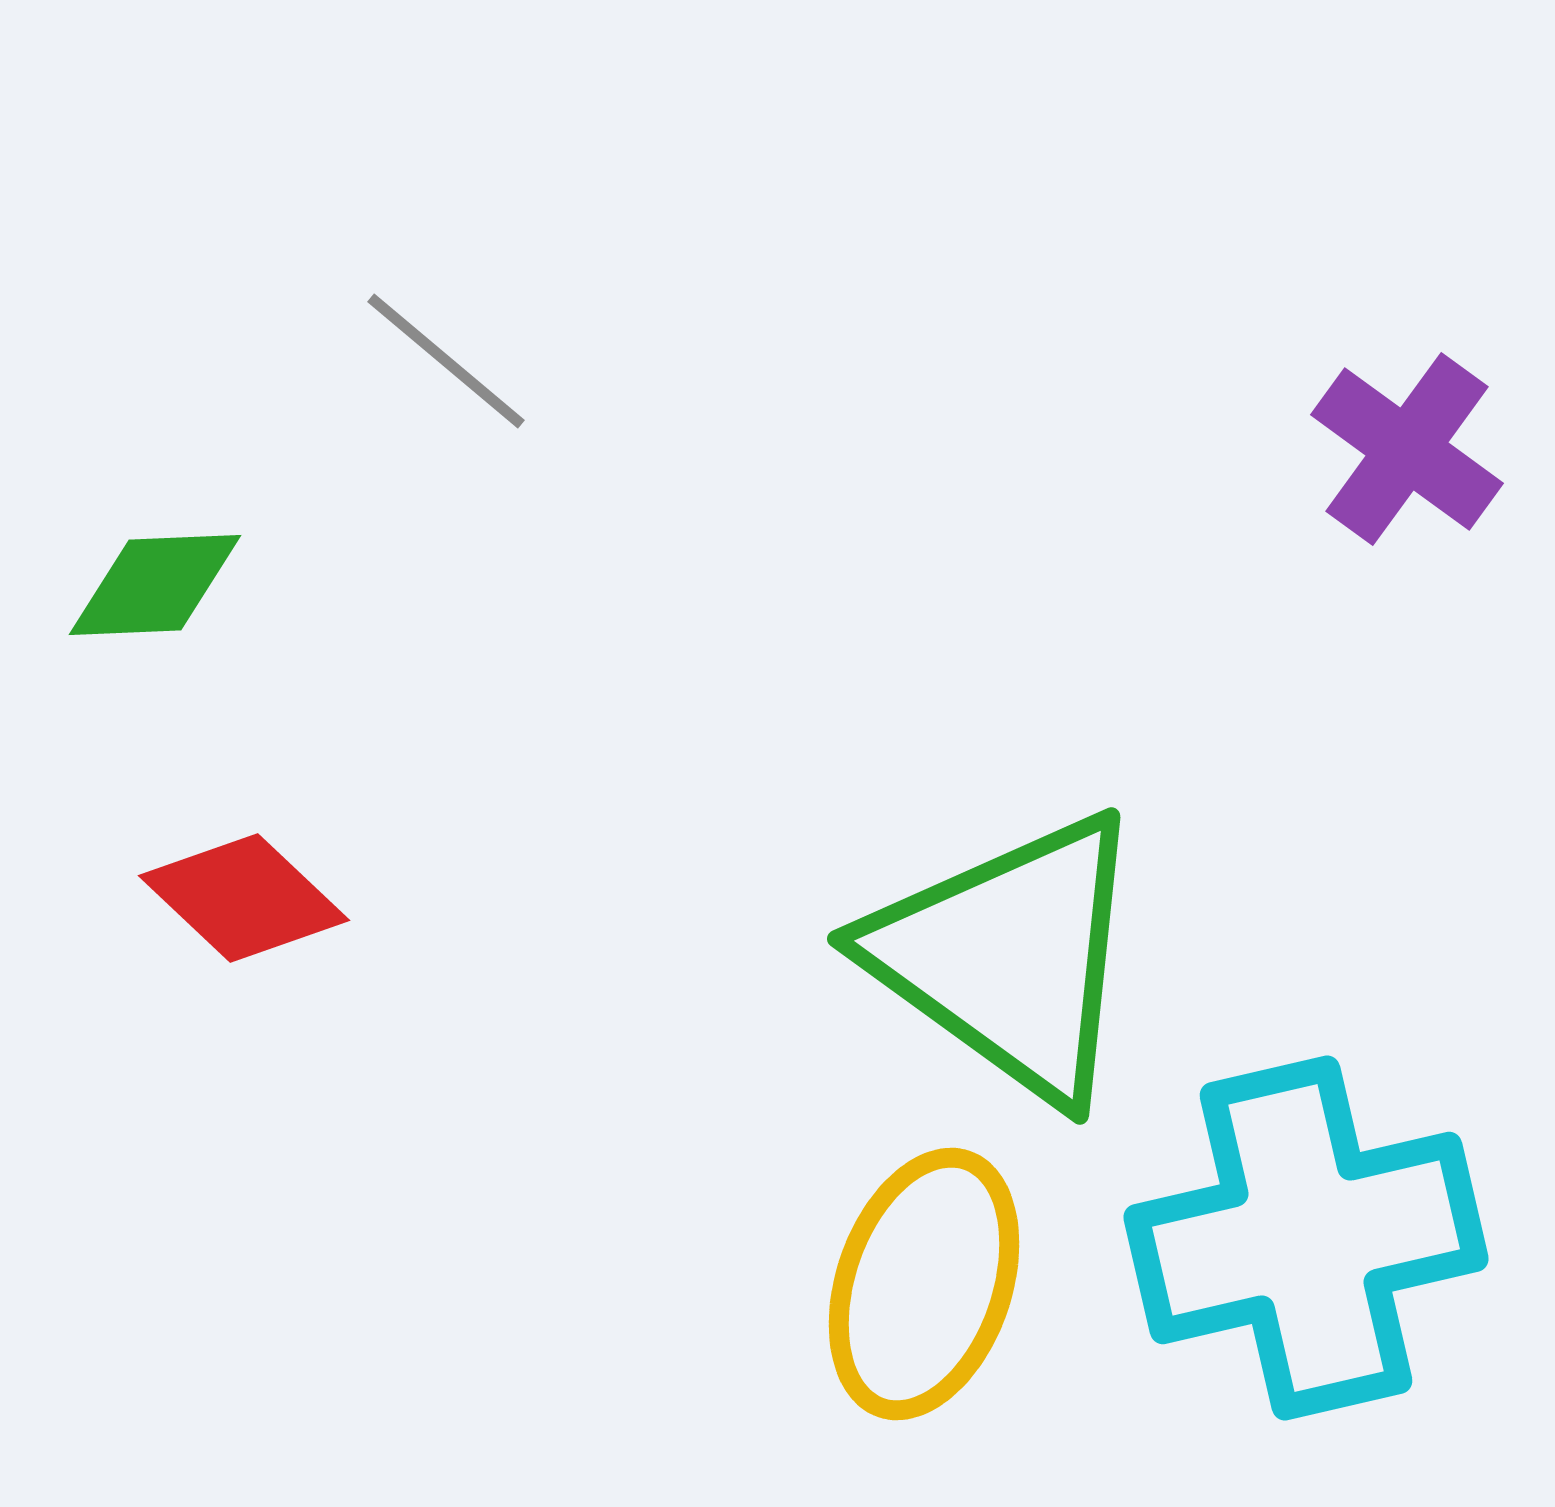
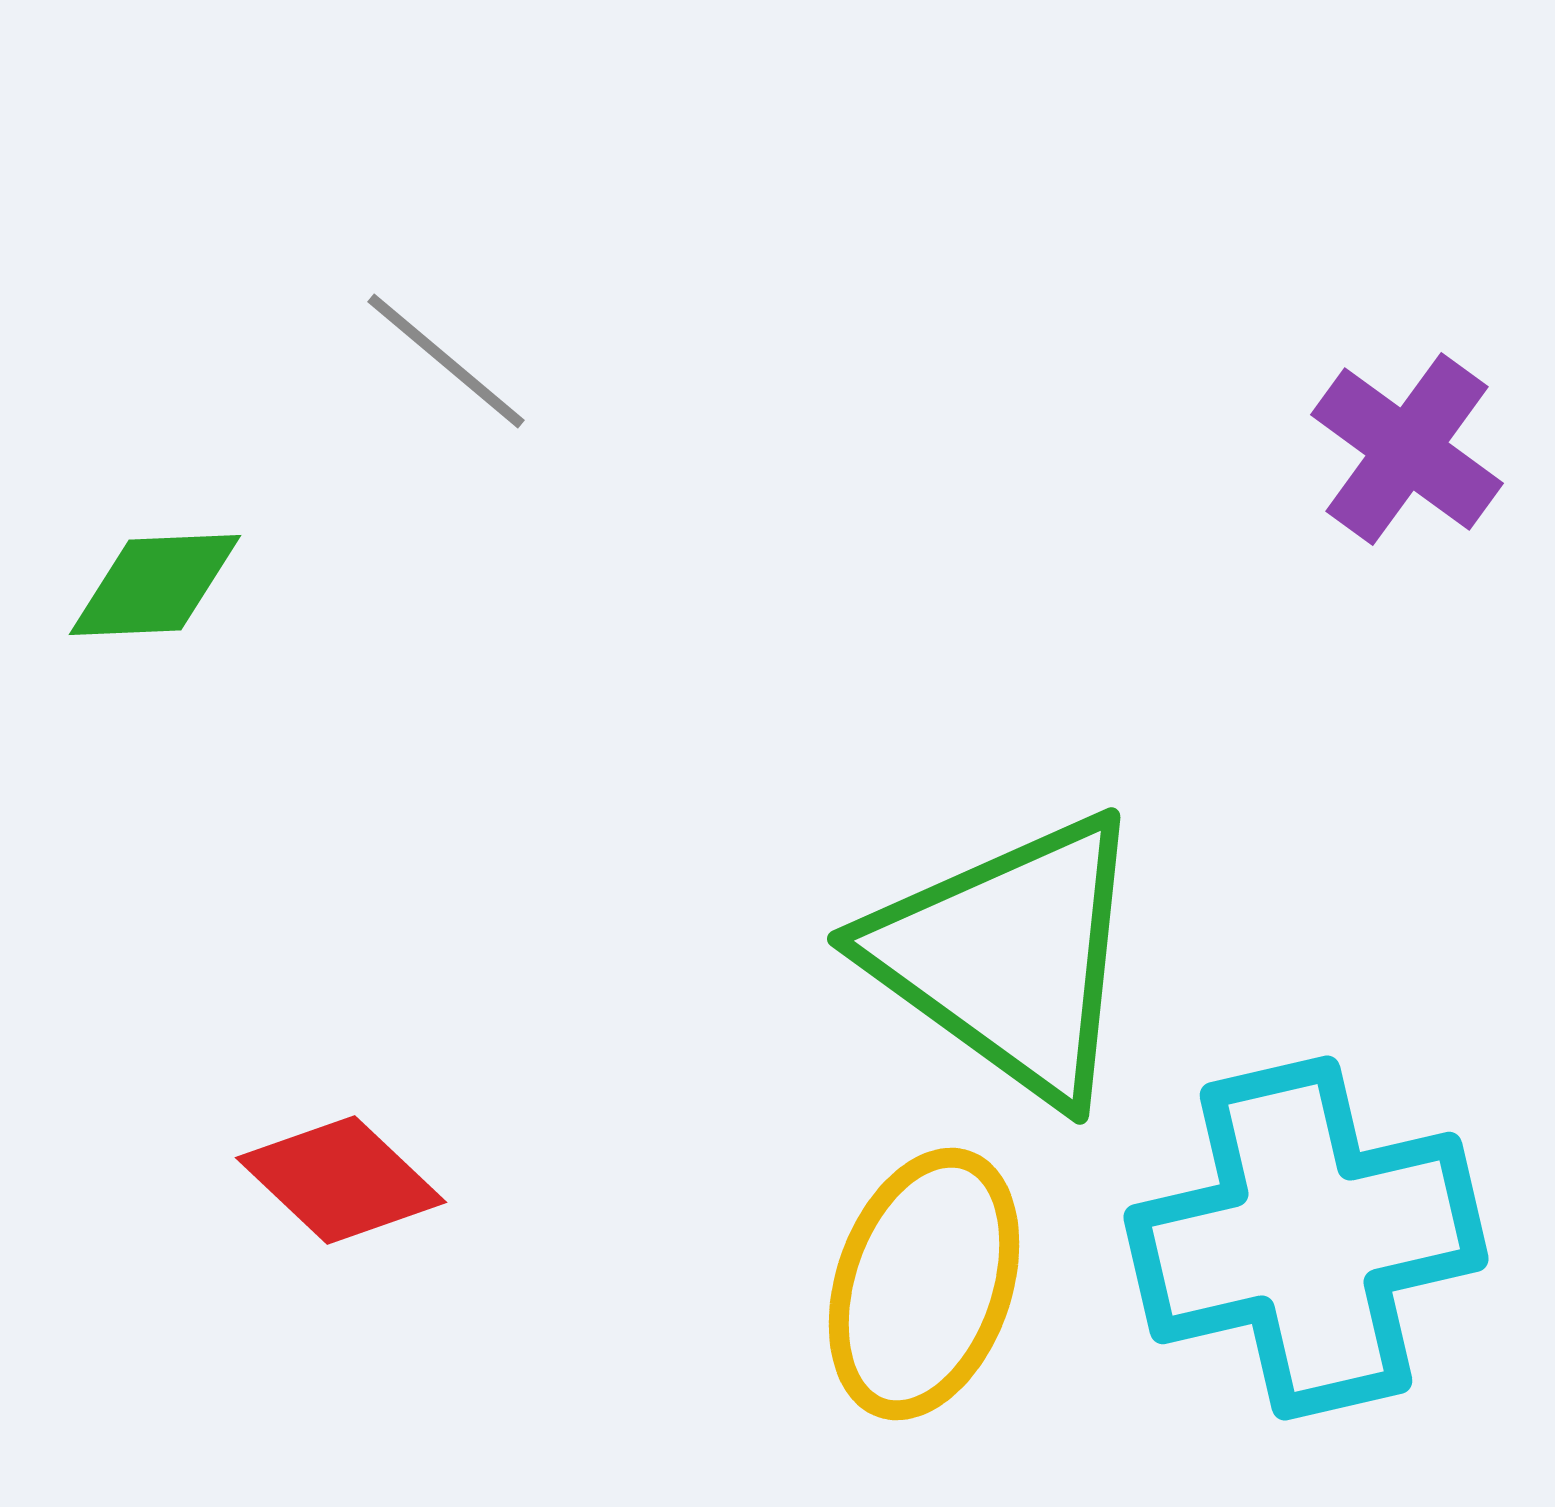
red diamond: moved 97 px right, 282 px down
